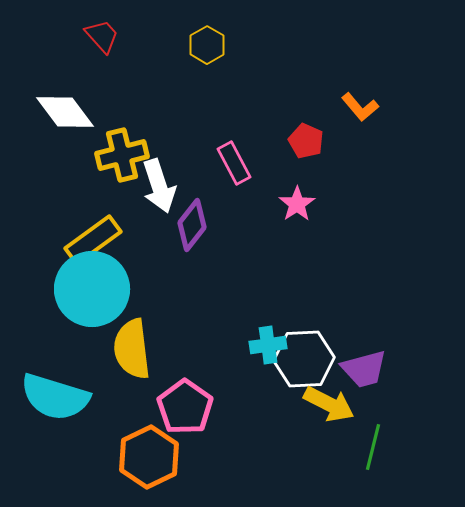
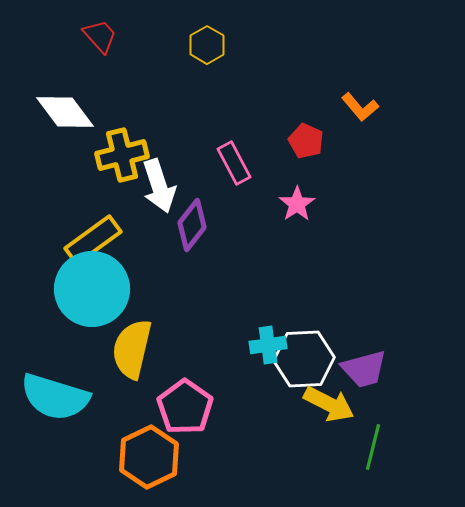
red trapezoid: moved 2 px left
yellow semicircle: rotated 20 degrees clockwise
